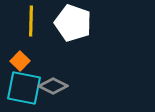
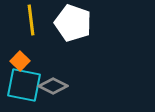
yellow line: moved 1 px up; rotated 8 degrees counterclockwise
cyan square: moved 3 px up
